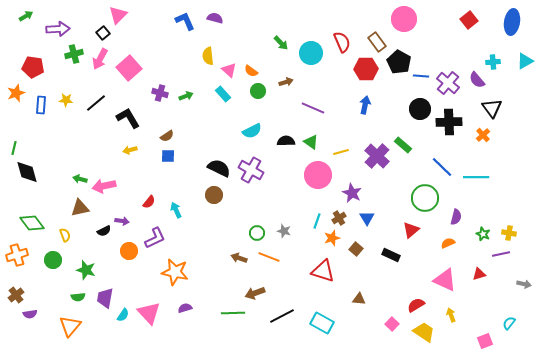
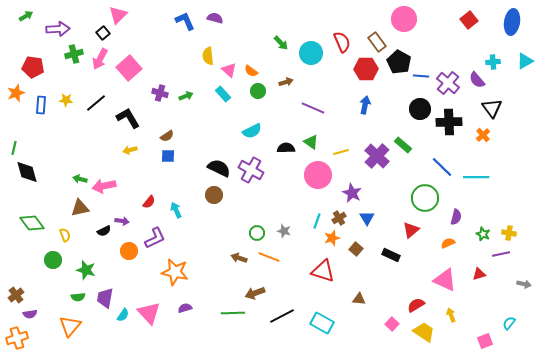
black semicircle at (286, 141): moved 7 px down
orange cross at (17, 255): moved 83 px down
